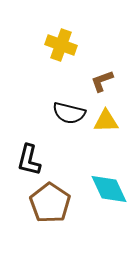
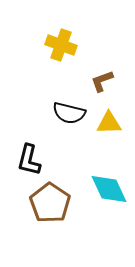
yellow triangle: moved 3 px right, 2 px down
